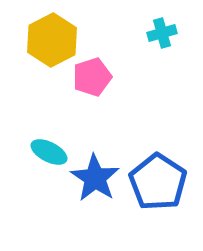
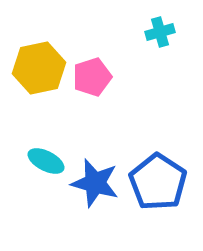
cyan cross: moved 2 px left, 1 px up
yellow hexagon: moved 13 px left, 28 px down; rotated 15 degrees clockwise
cyan ellipse: moved 3 px left, 9 px down
blue star: moved 5 px down; rotated 18 degrees counterclockwise
